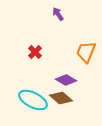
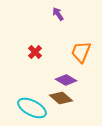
orange trapezoid: moved 5 px left
cyan ellipse: moved 1 px left, 8 px down
